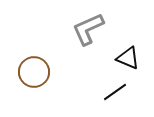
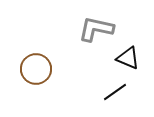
gray L-shape: moved 8 px right; rotated 36 degrees clockwise
brown circle: moved 2 px right, 3 px up
